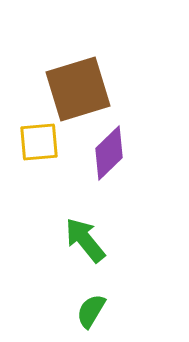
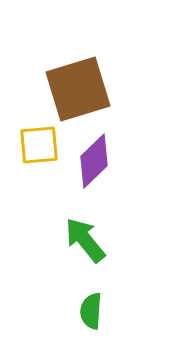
yellow square: moved 3 px down
purple diamond: moved 15 px left, 8 px down
green semicircle: rotated 27 degrees counterclockwise
